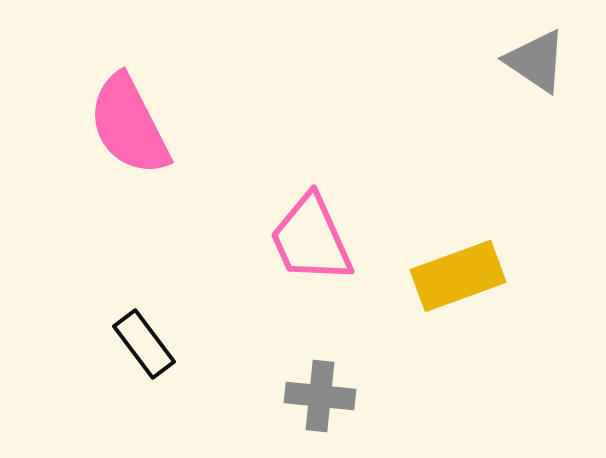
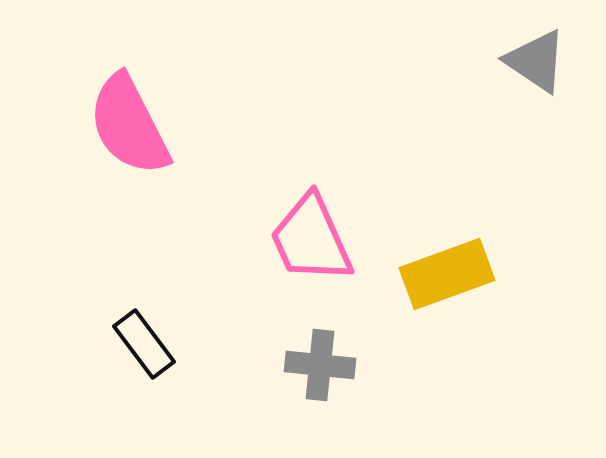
yellow rectangle: moved 11 px left, 2 px up
gray cross: moved 31 px up
